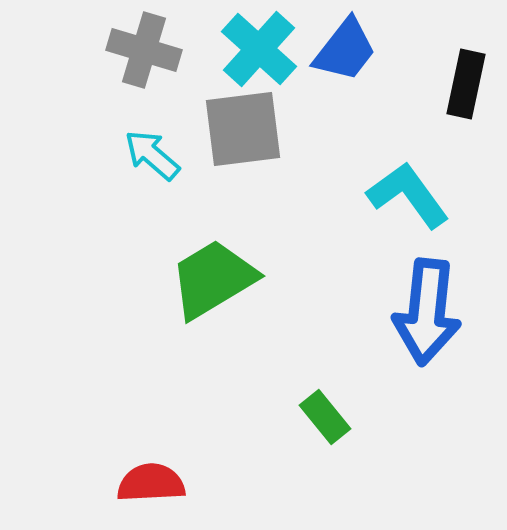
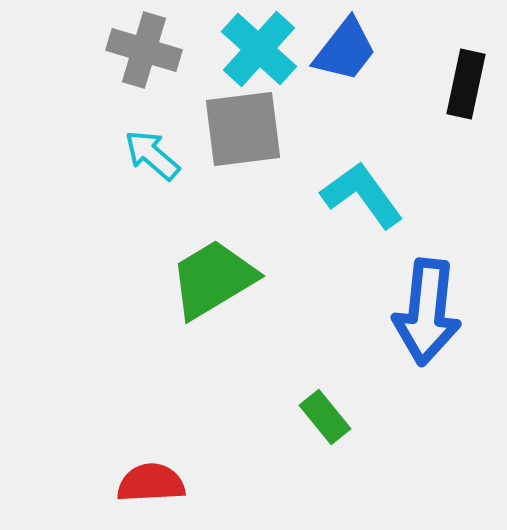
cyan L-shape: moved 46 px left
